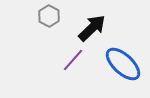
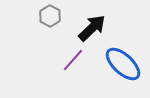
gray hexagon: moved 1 px right
